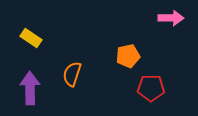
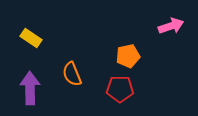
pink arrow: moved 8 px down; rotated 20 degrees counterclockwise
orange semicircle: rotated 40 degrees counterclockwise
red pentagon: moved 31 px left, 1 px down
